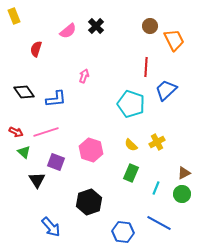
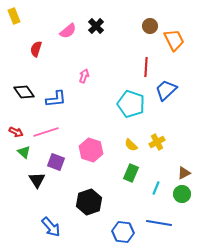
blue line: rotated 20 degrees counterclockwise
